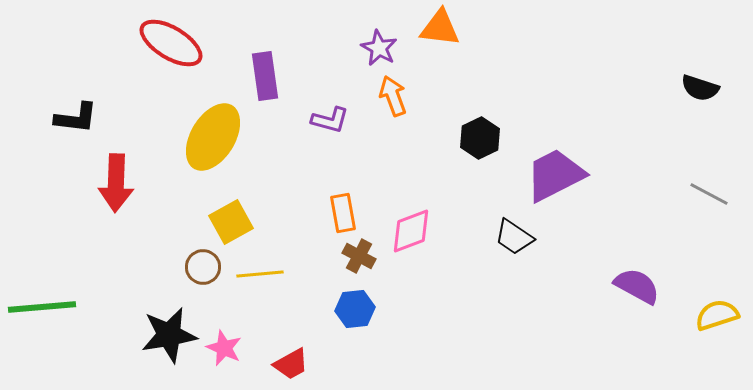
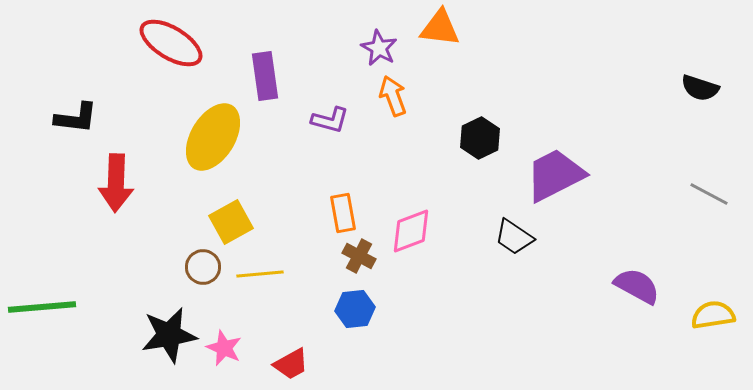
yellow semicircle: moved 4 px left; rotated 9 degrees clockwise
